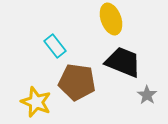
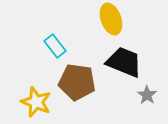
black trapezoid: moved 1 px right
